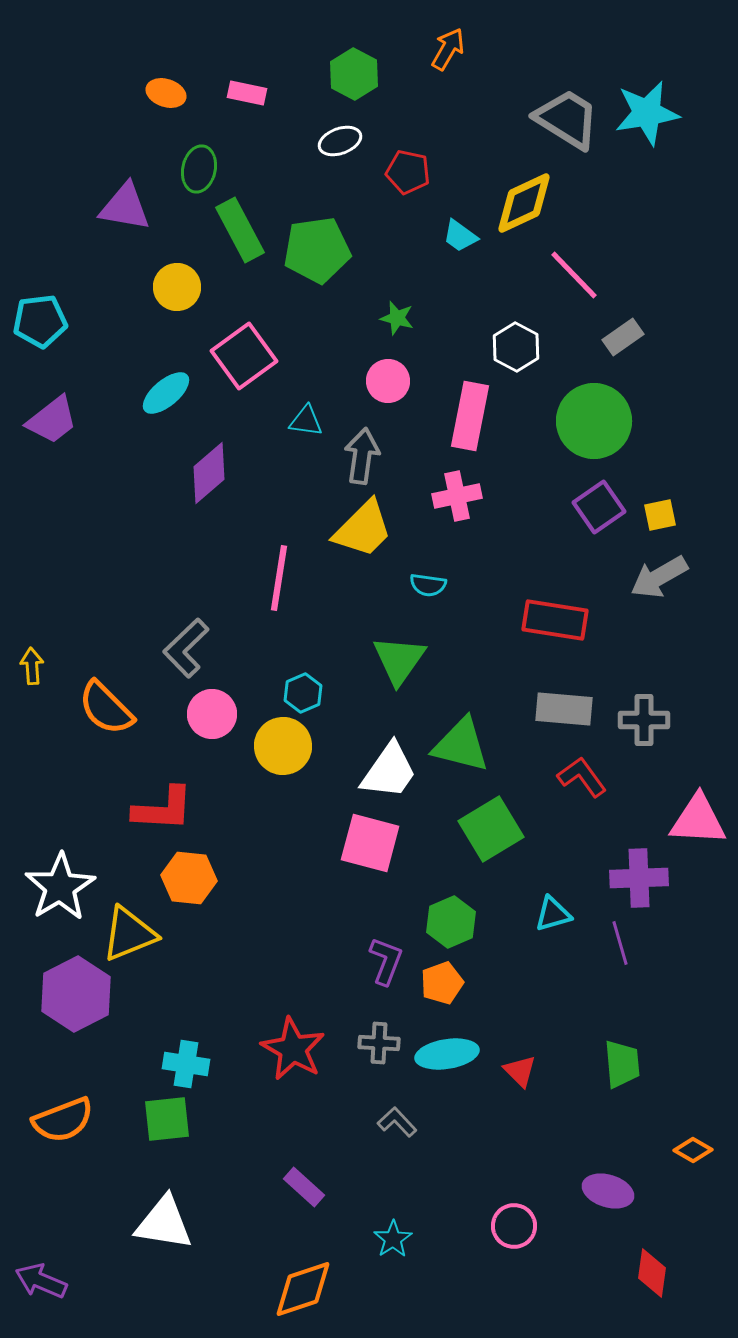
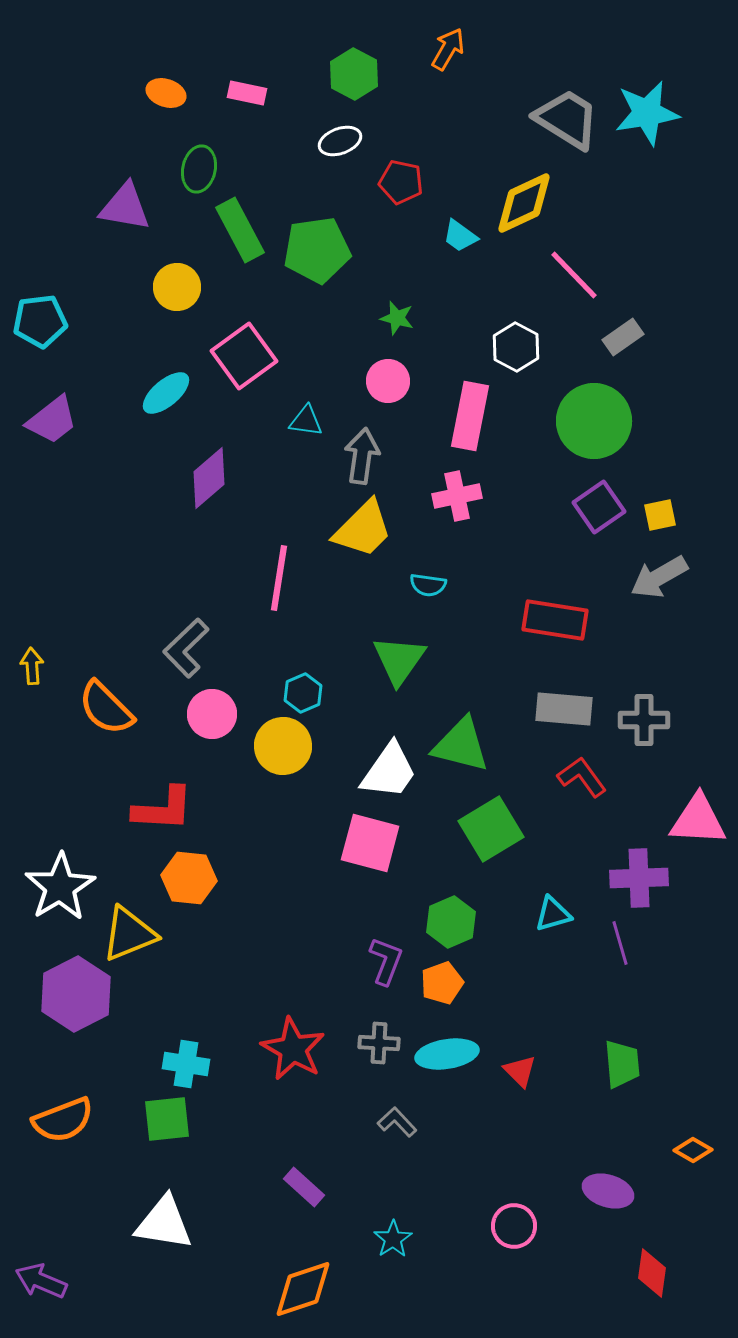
red pentagon at (408, 172): moved 7 px left, 10 px down
purple diamond at (209, 473): moved 5 px down
